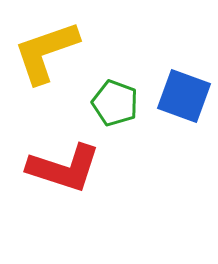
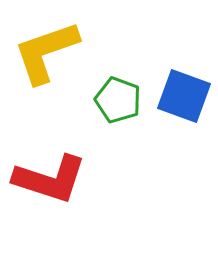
green pentagon: moved 3 px right, 3 px up
red L-shape: moved 14 px left, 11 px down
